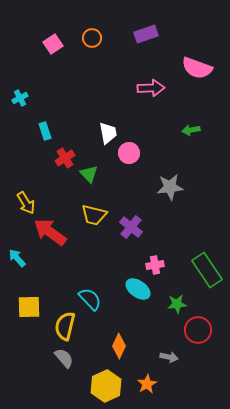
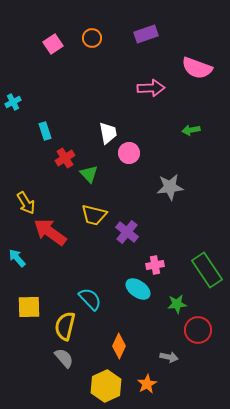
cyan cross: moved 7 px left, 4 px down
purple cross: moved 4 px left, 5 px down
